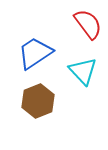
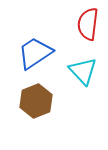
red semicircle: rotated 136 degrees counterclockwise
brown hexagon: moved 2 px left
